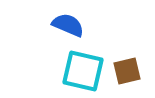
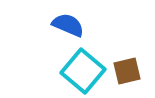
cyan square: rotated 27 degrees clockwise
